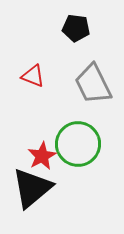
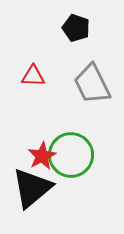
black pentagon: rotated 12 degrees clockwise
red triangle: rotated 20 degrees counterclockwise
gray trapezoid: moved 1 px left
green circle: moved 7 px left, 11 px down
